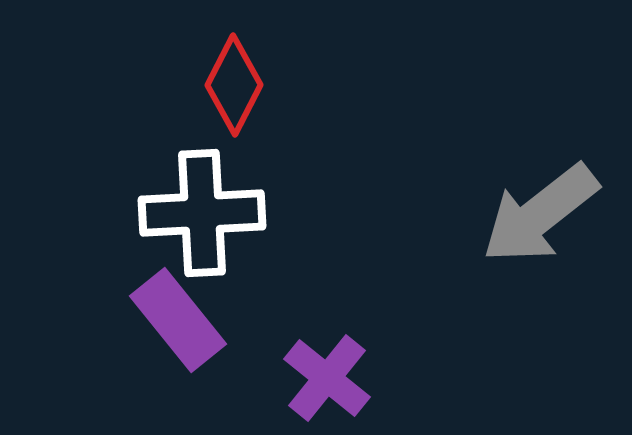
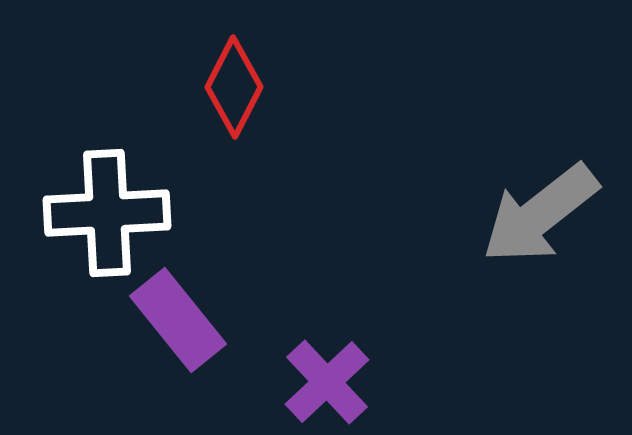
red diamond: moved 2 px down
white cross: moved 95 px left
purple cross: moved 4 px down; rotated 8 degrees clockwise
